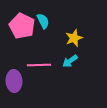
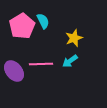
pink pentagon: rotated 15 degrees clockwise
pink line: moved 2 px right, 1 px up
purple ellipse: moved 10 px up; rotated 35 degrees counterclockwise
